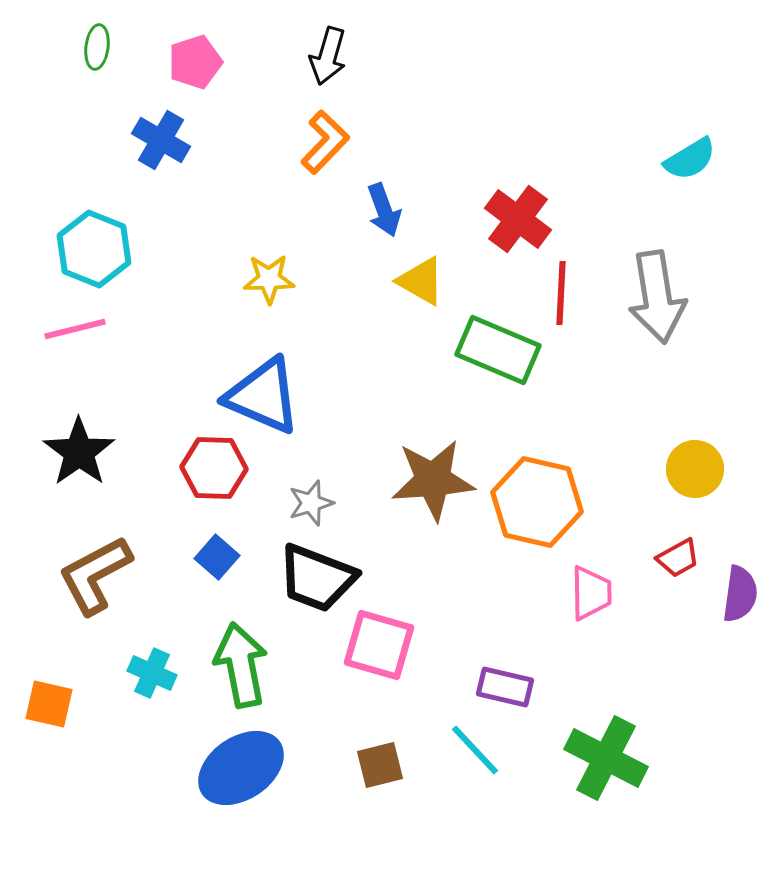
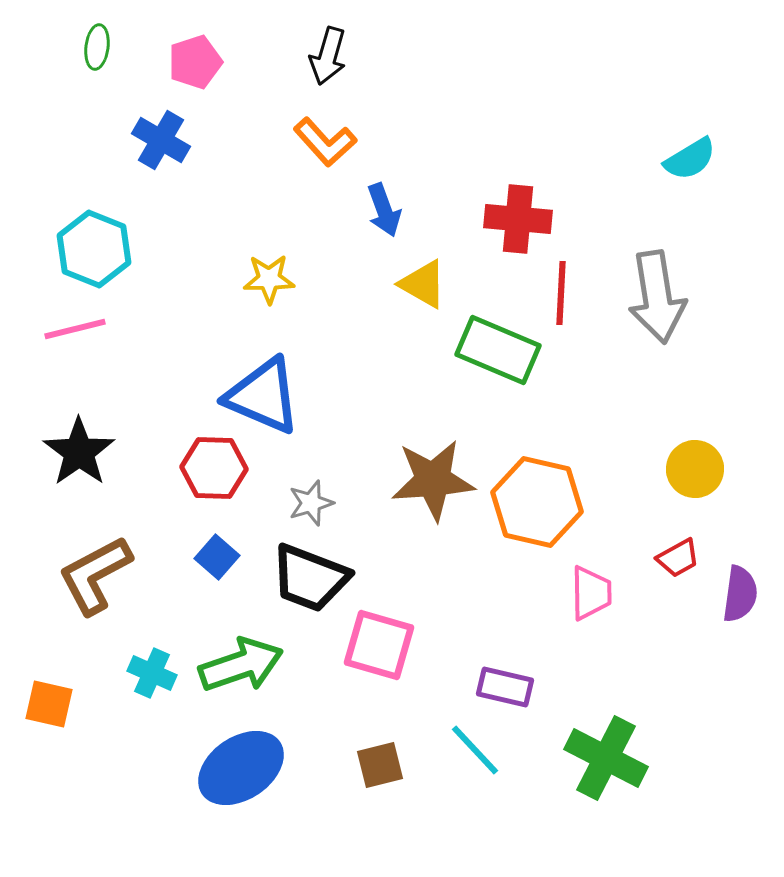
orange L-shape: rotated 94 degrees clockwise
red cross: rotated 32 degrees counterclockwise
yellow triangle: moved 2 px right, 3 px down
black trapezoid: moved 7 px left
green arrow: rotated 82 degrees clockwise
